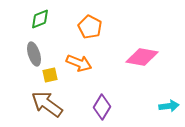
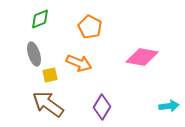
brown arrow: moved 1 px right
